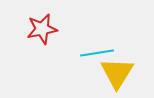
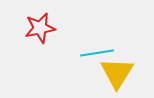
red star: moved 2 px left, 1 px up
